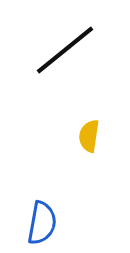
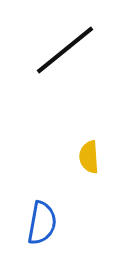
yellow semicircle: moved 21 px down; rotated 12 degrees counterclockwise
